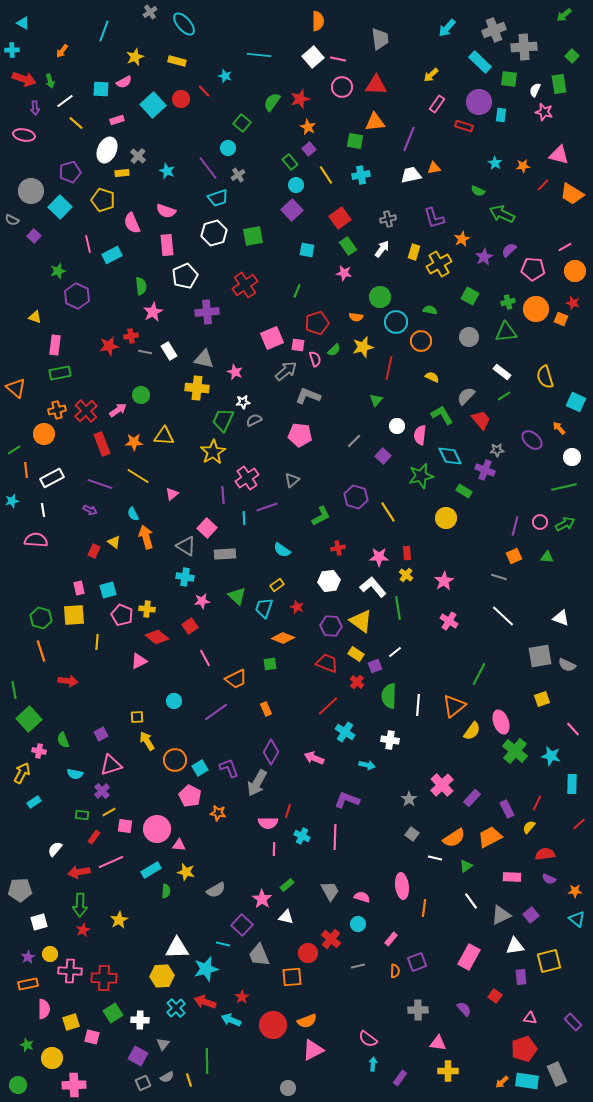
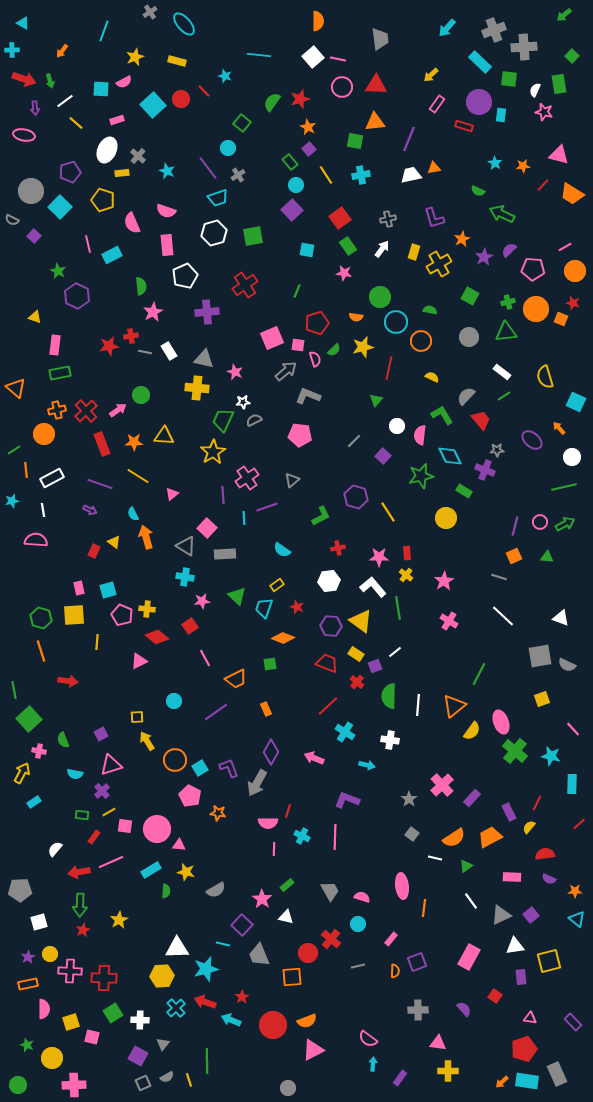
green star at (58, 271): rotated 28 degrees counterclockwise
purple rectangle at (507, 809): moved 2 px right, 3 px down
